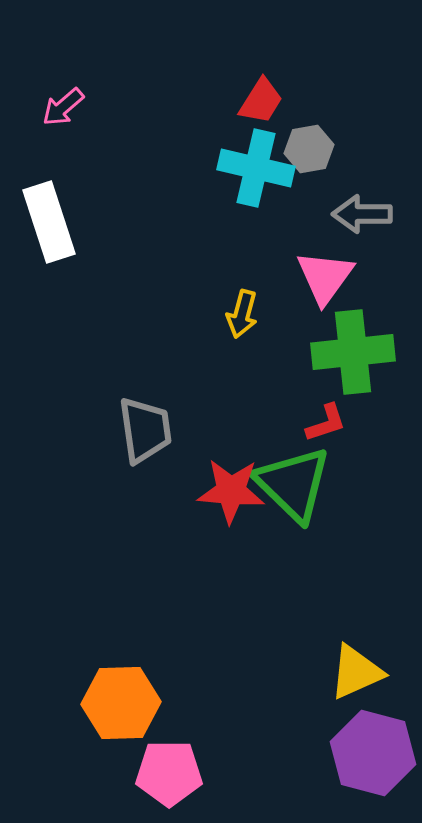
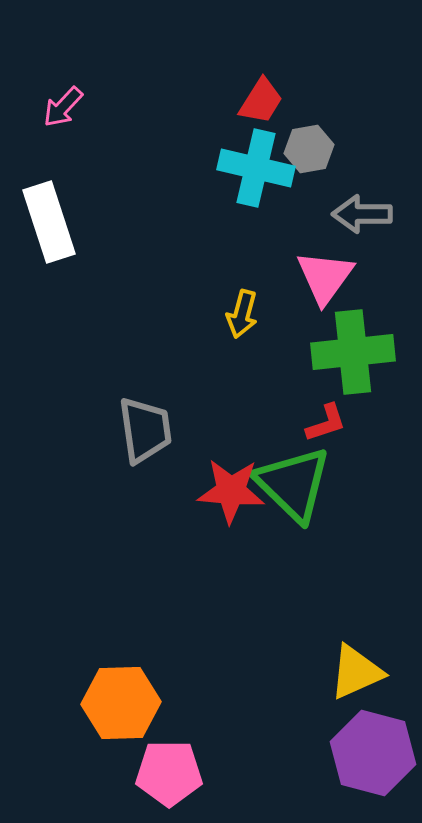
pink arrow: rotated 6 degrees counterclockwise
